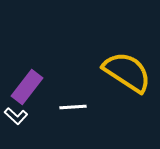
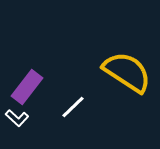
white line: rotated 40 degrees counterclockwise
white L-shape: moved 1 px right, 2 px down
